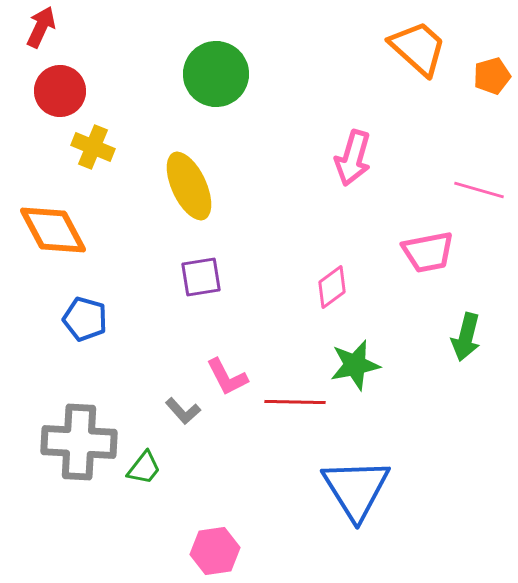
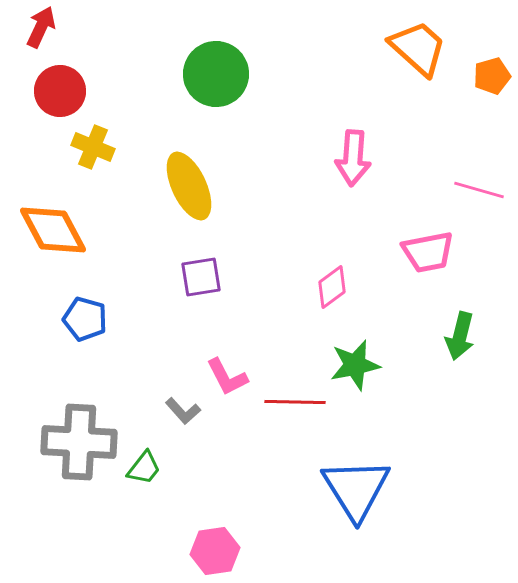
pink arrow: rotated 12 degrees counterclockwise
green arrow: moved 6 px left, 1 px up
